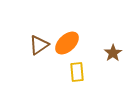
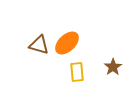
brown triangle: rotated 50 degrees clockwise
brown star: moved 14 px down
